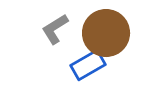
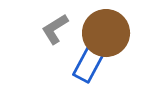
blue rectangle: rotated 32 degrees counterclockwise
